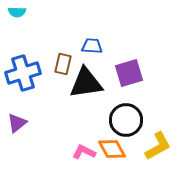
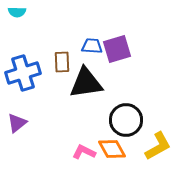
brown rectangle: moved 1 px left, 2 px up; rotated 15 degrees counterclockwise
purple square: moved 12 px left, 24 px up
